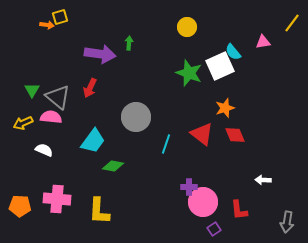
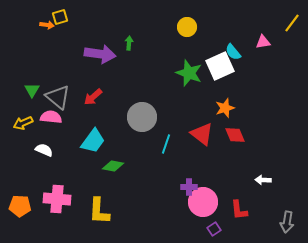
red arrow: moved 3 px right, 9 px down; rotated 24 degrees clockwise
gray circle: moved 6 px right
